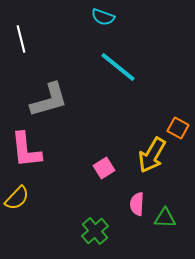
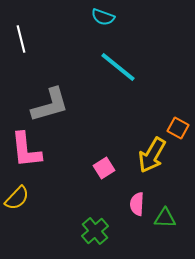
gray L-shape: moved 1 px right, 5 px down
